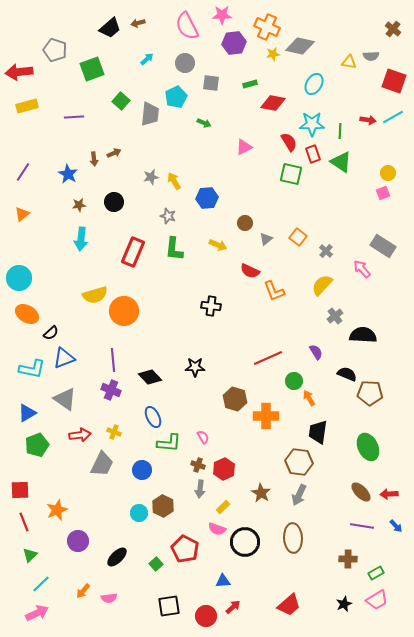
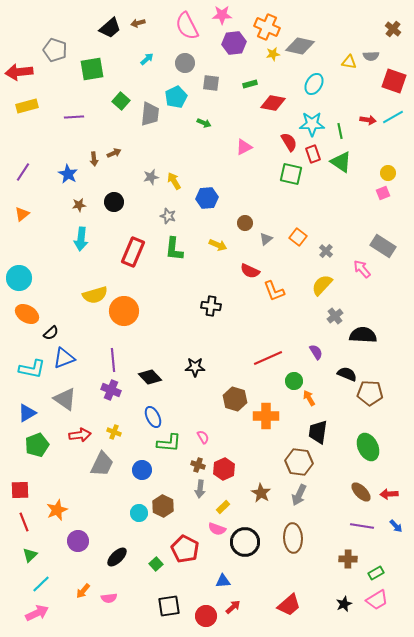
green square at (92, 69): rotated 10 degrees clockwise
green line at (340, 131): rotated 14 degrees counterclockwise
